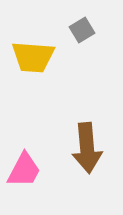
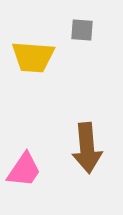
gray square: rotated 35 degrees clockwise
pink trapezoid: rotated 6 degrees clockwise
